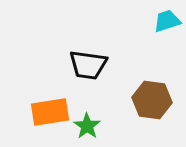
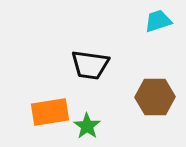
cyan trapezoid: moved 9 px left
black trapezoid: moved 2 px right
brown hexagon: moved 3 px right, 3 px up; rotated 9 degrees counterclockwise
